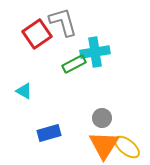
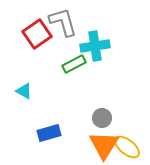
cyan cross: moved 6 px up
